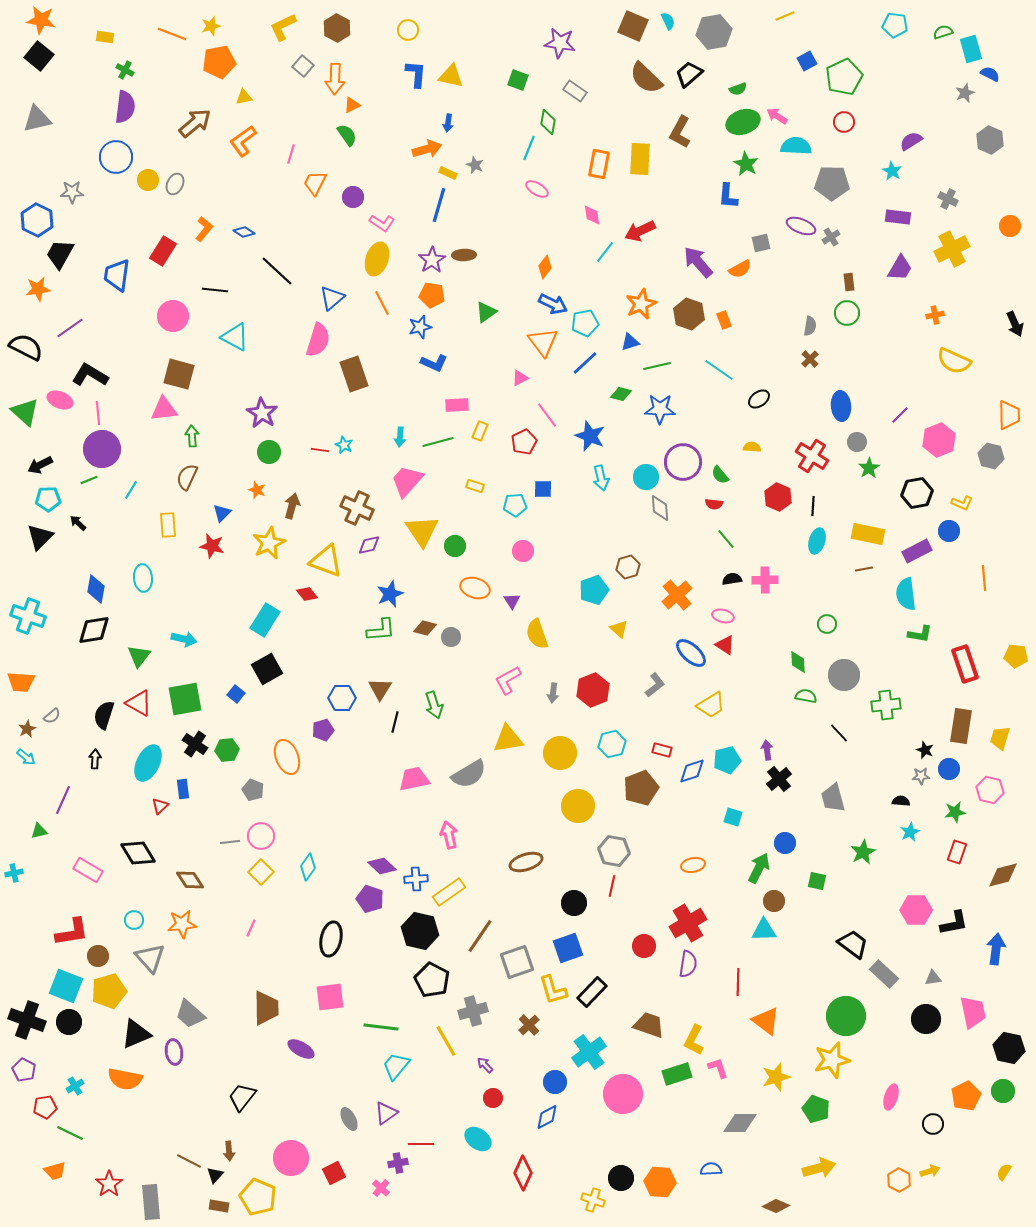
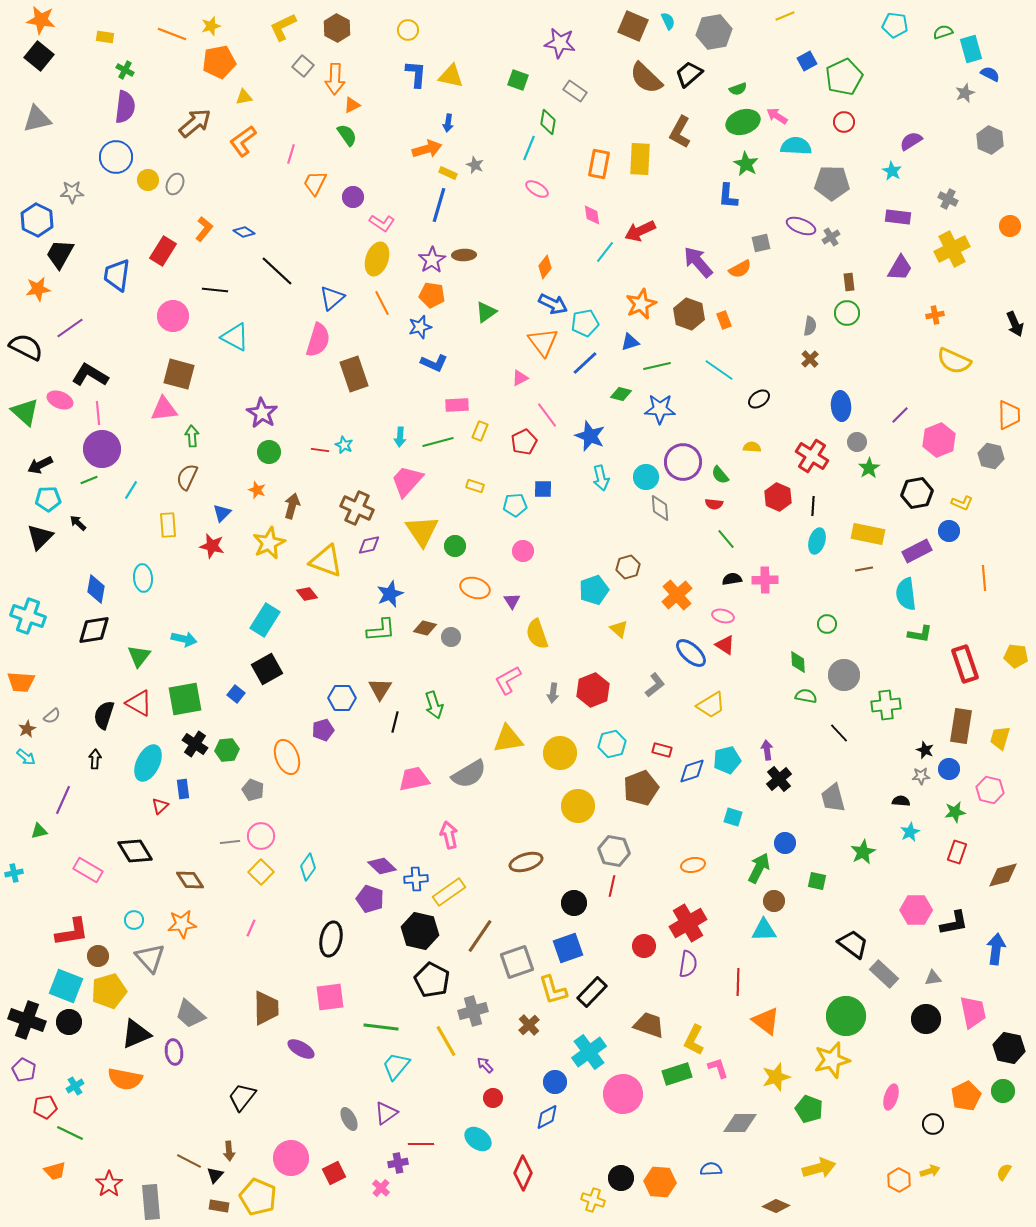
black diamond at (138, 853): moved 3 px left, 2 px up
green pentagon at (816, 1109): moved 7 px left
